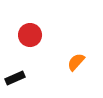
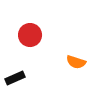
orange semicircle: rotated 114 degrees counterclockwise
